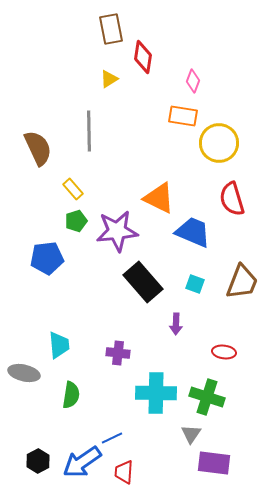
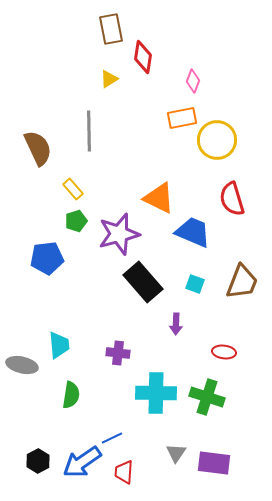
orange rectangle: moved 1 px left, 2 px down; rotated 20 degrees counterclockwise
yellow circle: moved 2 px left, 3 px up
purple star: moved 2 px right, 3 px down; rotated 9 degrees counterclockwise
gray ellipse: moved 2 px left, 8 px up
gray triangle: moved 15 px left, 19 px down
